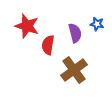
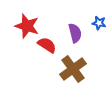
blue star: moved 2 px right, 1 px up
red semicircle: moved 1 px left; rotated 114 degrees clockwise
brown cross: moved 1 px left, 1 px up
